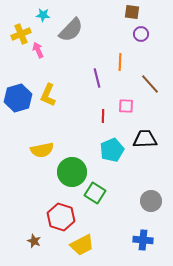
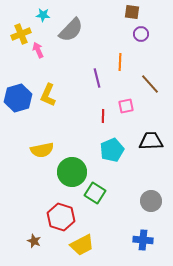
pink square: rotated 14 degrees counterclockwise
black trapezoid: moved 6 px right, 2 px down
